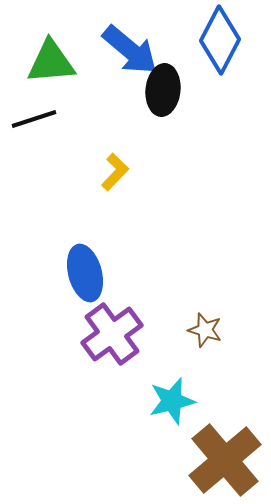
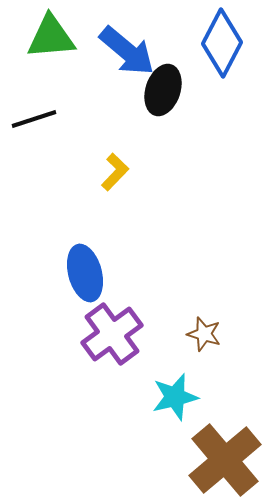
blue diamond: moved 2 px right, 3 px down
blue arrow: moved 3 px left, 1 px down
green triangle: moved 25 px up
black ellipse: rotated 12 degrees clockwise
brown star: moved 1 px left, 4 px down
cyan star: moved 3 px right, 4 px up
